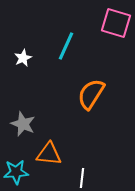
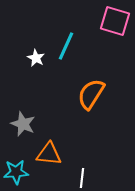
pink square: moved 1 px left, 2 px up
white star: moved 13 px right; rotated 18 degrees counterclockwise
